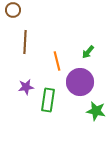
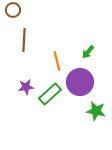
brown line: moved 1 px left, 2 px up
green rectangle: moved 2 px right, 6 px up; rotated 40 degrees clockwise
